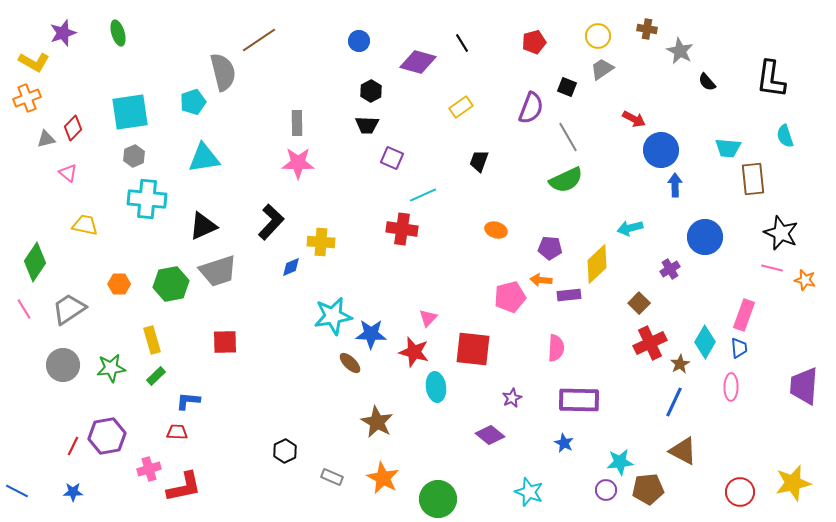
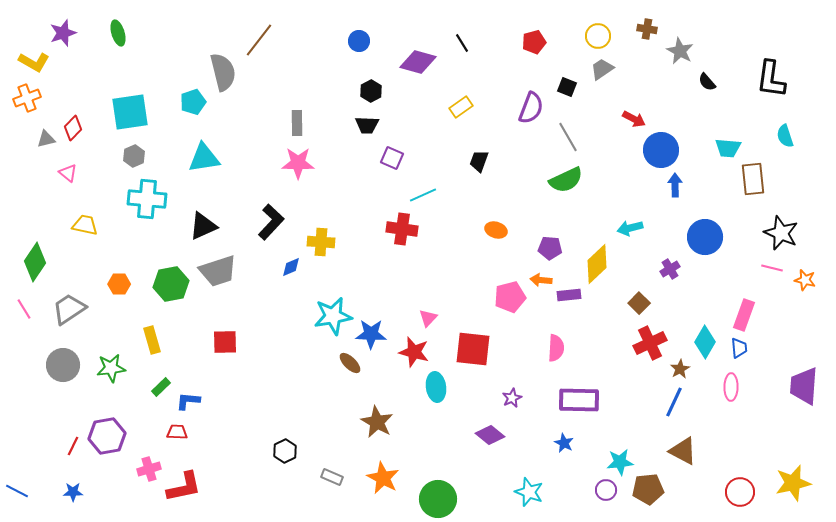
brown line at (259, 40): rotated 18 degrees counterclockwise
brown star at (680, 364): moved 5 px down
green rectangle at (156, 376): moved 5 px right, 11 px down
